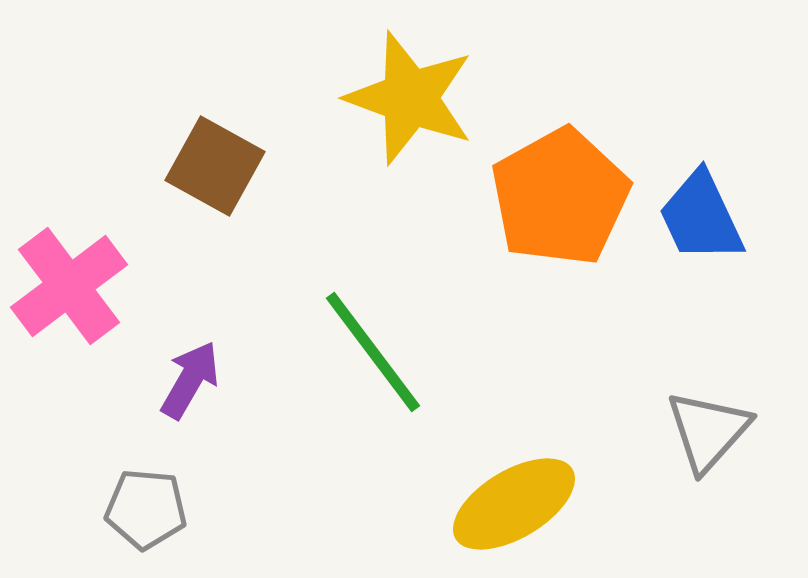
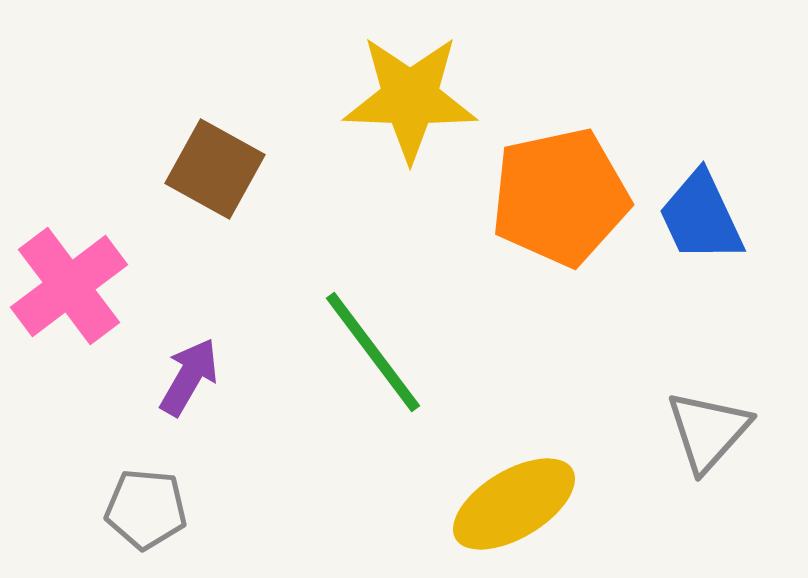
yellow star: rotated 18 degrees counterclockwise
brown square: moved 3 px down
orange pentagon: rotated 17 degrees clockwise
purple arrow: moved 1 px left, 3 px up
